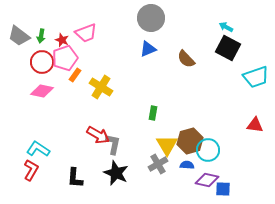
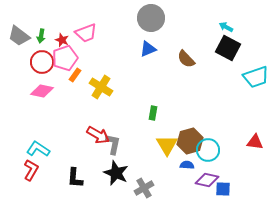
red triangle: moved 17 px down
gray cross: moved 14 px left, 24 px down
